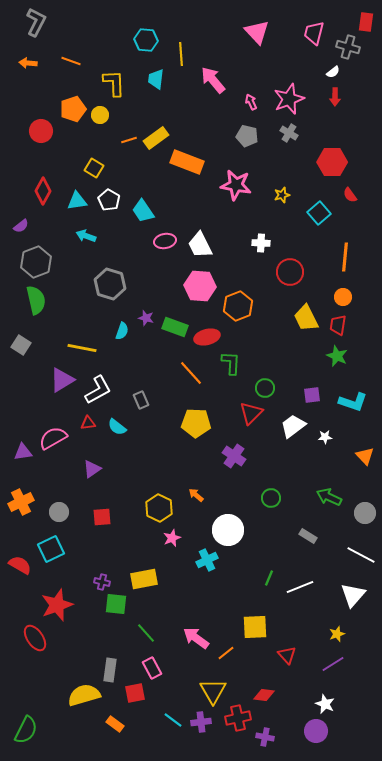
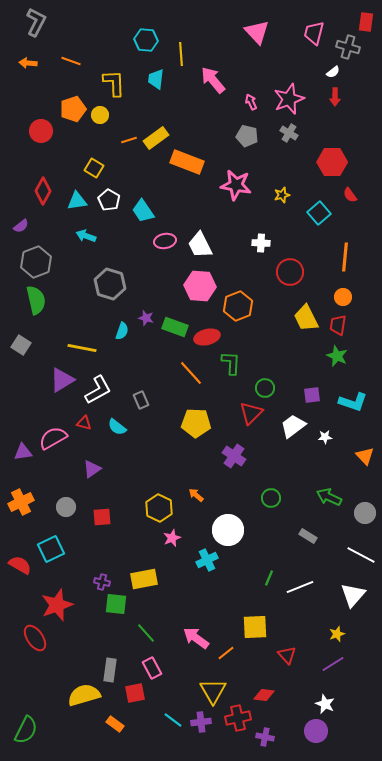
red triangle at (88, 423): moved 4 px left; rotated 21 degrees clockwise
gray circle at (59, 512): moved 7 px right, 5 px up
